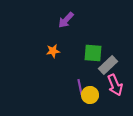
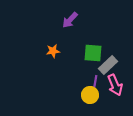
purple arrow: moved 4 px right
purple line: moved 15 px right, 4 px up; rotated 21 degrees clockwise
